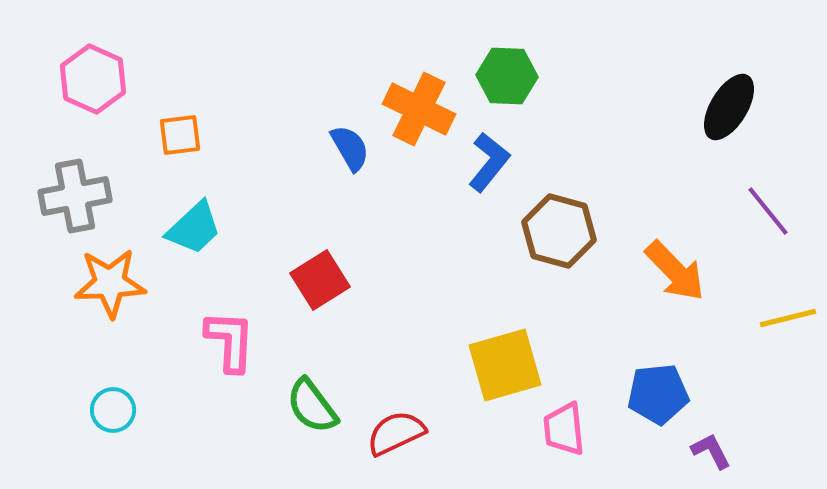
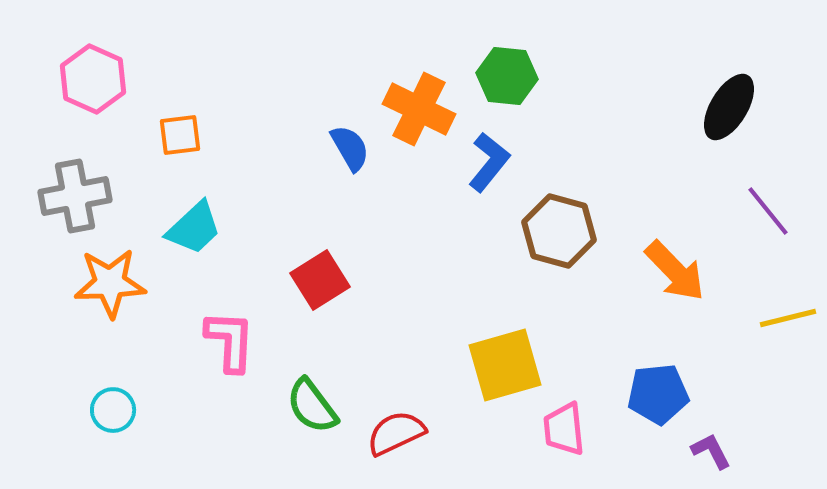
green hexagon: rotated 4 degrees clockwise
